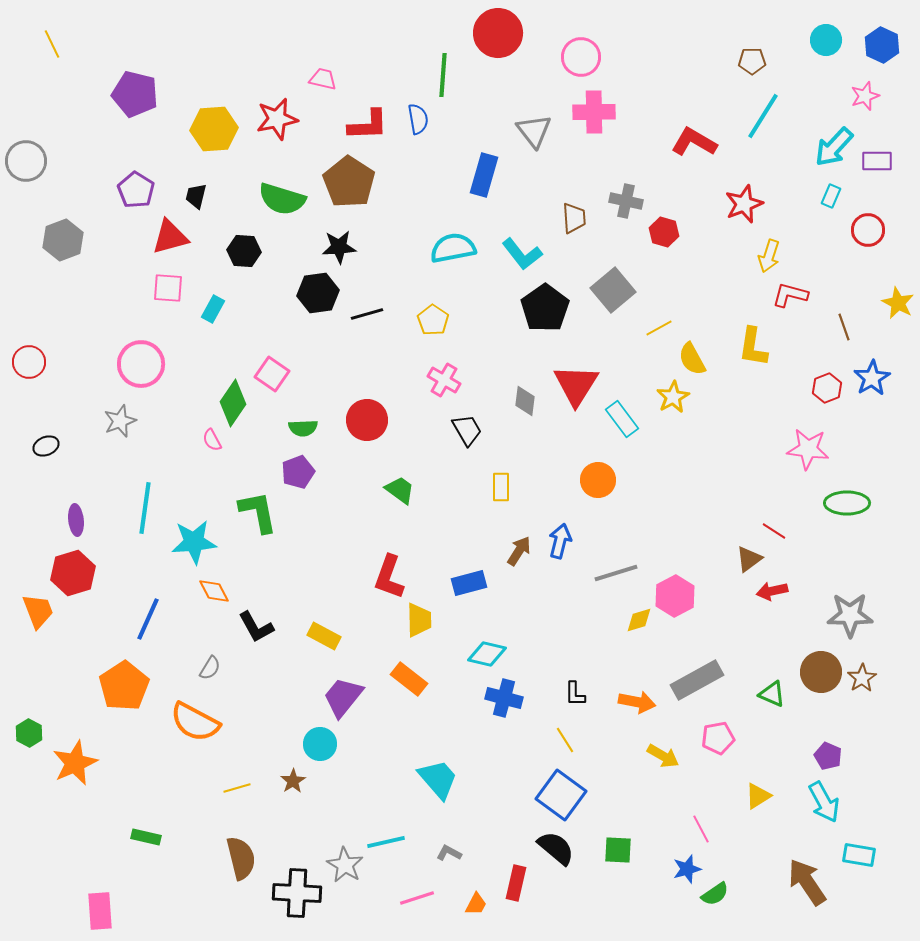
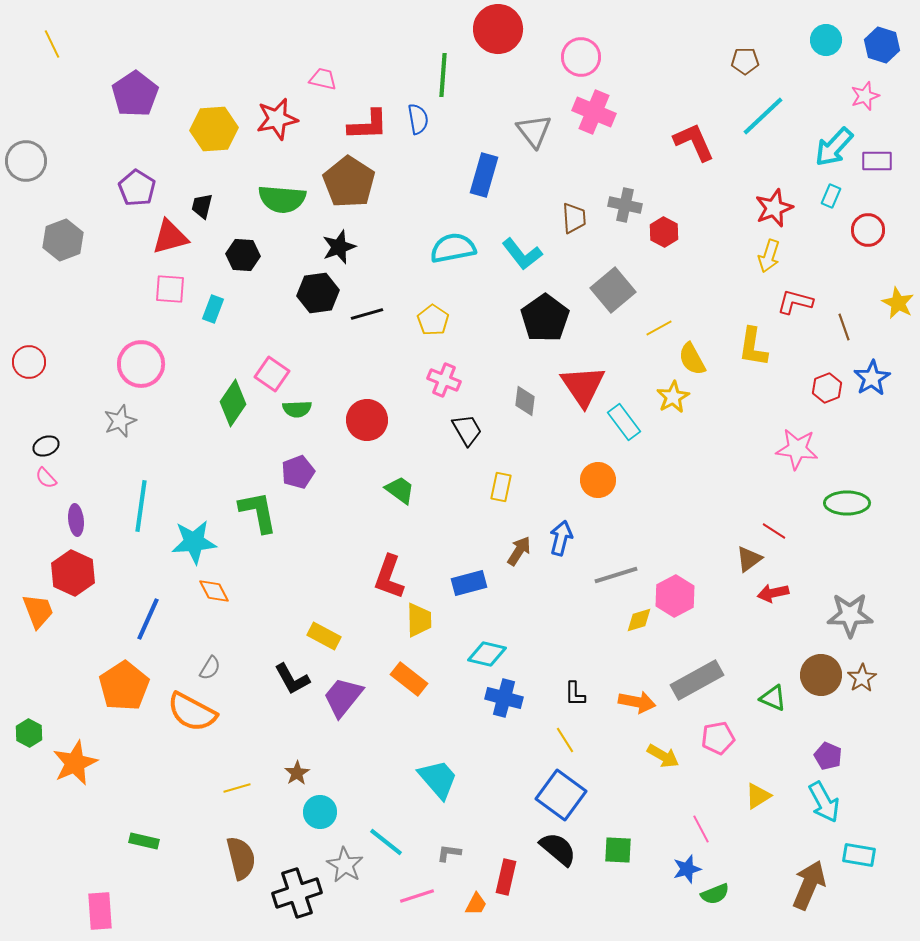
red circle at (498, 33): moved 4 px up
blue hexagon at (882, 45): rotated 8 degrees counterclockwise
brown pentagon at (752, 61): moved 7 px left
purple pentagon at (135, 94): rotated 24 degrees clockwise
pink cross at (594, 112): rotated 24 degrees clockwise
cyan line at (763, 116): rotated 15 degrees clockwise
red L-shape at (694, 142): rotated 36 degrees clockwise
purple pentagon at (136, 190): moved 1 px right, 2 px up
black trapezoid at (196, 196): moved 6 px right, 10 px down
green semicircle at (282, 199): rotated 12 degrees counterclockwise
gray cross at (626, 201): moved 1 px left, 4 px down
red star at (744, 204): moved 30 px right, 4 px down
red hexagon at (664, 232): rotated 12 degrees clockwise
black star at (339, 247): rotated 16 degrees counterclockwise
black hexagon at (244, 251): moved 1 px left, 4 px down
pink square at (168, 288): moved 2 px right, 1 px down
red L-shape at (790, 295): moved 5 px right, 7 px down
black pentagon at (545, 308): moved 10 px down
cyan rectangle at (213, 309): rotated 8 degrees counterclockwise
pink cross at (444, 380): rotated 8 degrees counterclockwise
red triangle at (576, 385): moved 7 px right, 1 px down; rotated 6 degrees counterclockwise
cyan rectangle at (622, 419): moved 2 px right, 3 px down
green semicircle at (303, 428): moved 6 px left, 19 px up
pink semicircle at (212, 440): moved 166 px left, 38 px down; rotated 15 degrees counterclockwise
pink star at (808, 449): moved 11 px left
yellow rectangle at (501, 487): rotated 12 degrees clockwise
cyan line at (145, 508): moved 4 px left, 2 px up
blue arrow at (560, 541): moved 1 px right, 3 px up
red hexagon at (73, 573): rotated 18 degrees counterclockwise
gray line at (616, 573): moved 2 px down
red arrow at (772, 591): moved 1 px right, 2 px down
black L-shape at (256, 627): moved 36 px right, 52 px down
brown circle at (821, 672): moved 3 px down
green triangle at (772, 694): moved 1 px right, 4 px down
orange semicircle at (195, 722): moved 3 px left, 10 px up
cyan circle at (320, 744): moved 68 px down
brown star at (293, 781): moved 4 px right, 8 px up
green rectangle at (146, 837): moved 2 px left, 4 px down
cyan line at (386, 842): rotated 51 degrees clockwise
black semicircle at (556, 848): moved 2 px right, 1 px down
gray L-shape at (449, 853): rotated 20 degrees counterclockwise
brown arrow at (807, 882): moved 2 px right, 3 px down; rotated 57 degrees clockwise
red rectangle at (516, 883): moved 10 px left, 6 px up
black cross at (297, 893): rotated 21 degrees counterclockwise
green semicircle at (715, 894): rotated 12 degrees clockwise
pink line at (417, 898): moved 2 px up
